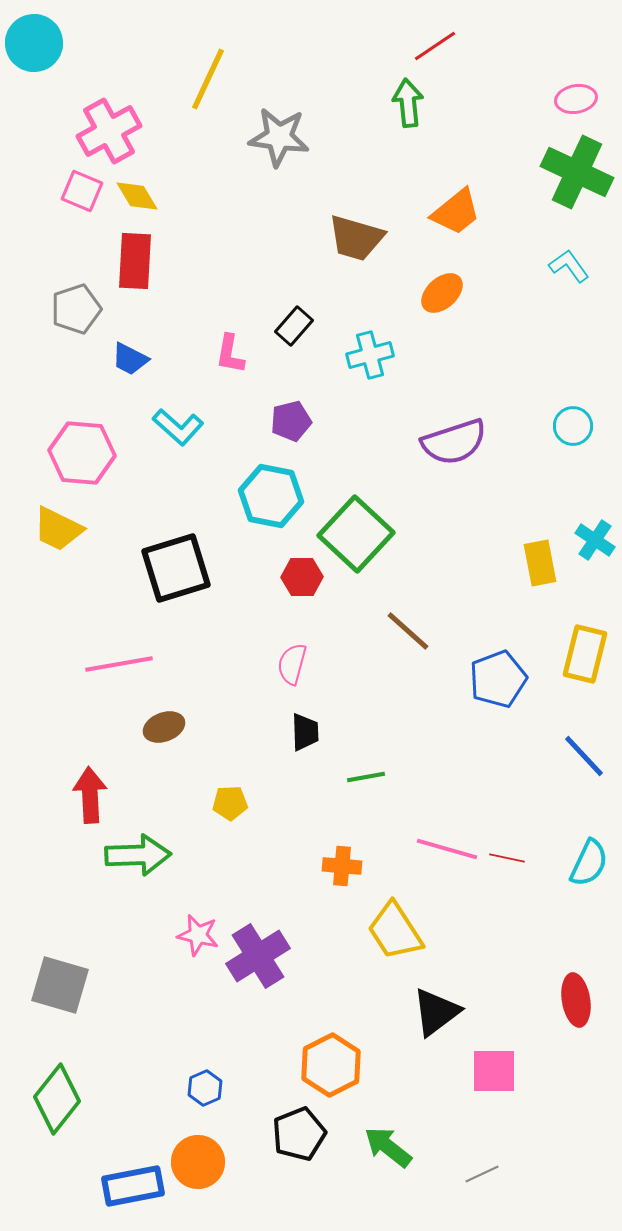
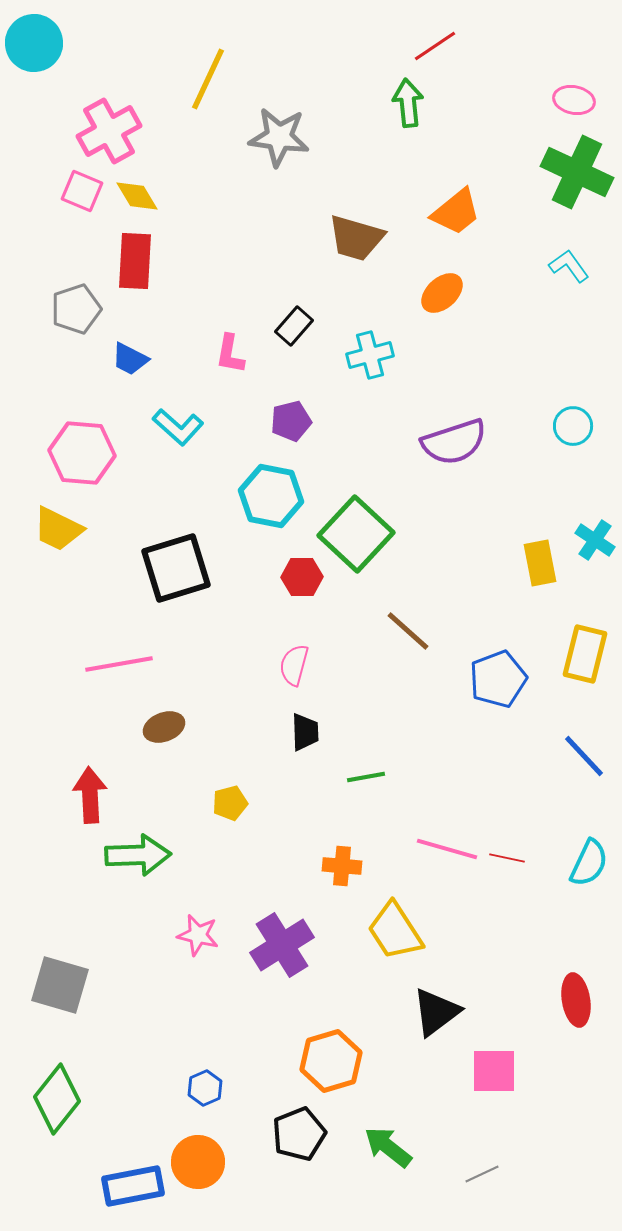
pink ellipse at (576, 99): moved 2 px left, 1 px down; rotated 21 degrees clockwise
pink semicircle at (292, 664): moved 2 px right, 1 px down
yellow pentagon at (230, 803): rotated 12 degrees counterclockwise
purple cross at (258, 956): moved 24 px right, 11 px up
orange hexagon at (331, 1065): moved 4 px up; rotated 10 degrees clockwise
